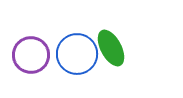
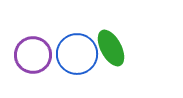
purple circle: moved 2 px right
